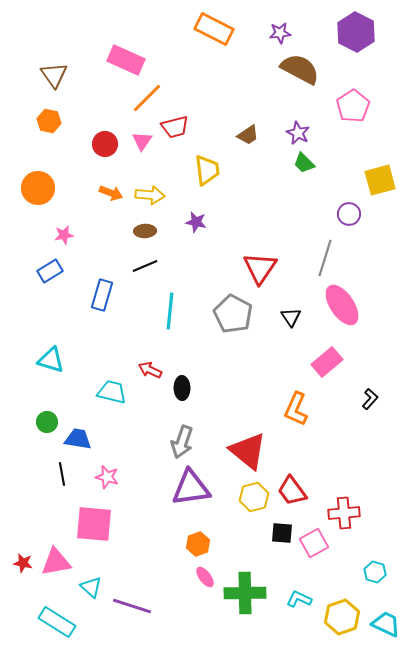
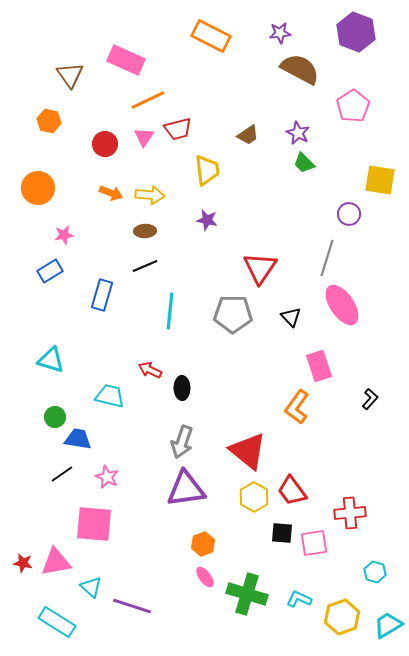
orange rectangle at (214, 29): moved 3 px left, 7 px down
purple hexagon at (356, 32): rotated 6 degrees counterclockwise
brown triangle at (54, 75): moved 16 px right
orange line at (147, 98): moved 1 px right, 2 px down; rotated 20 degrees clockwise
red trapezoid at (175, 127): moved 3 px right, 2 px down
pink triangle at (142, 141): moved 2 px right, 4 px up
yellow square at (380, 180): rotated 24 degrees clockwise
purple star at (196, 222): moved 11 px right, 2 px up
gray line at (325, 258): moved 2 px right
gray pentagon at (233, 314): rotated 27 degrees counterclockwise
black triangle at (291, 317): rotated 10 degrees counterclockwise
pink rectangle at (327, 362): moved 8 px left, 4 px down; rotated 68 degrees counterclockwise
cyan trapezoid at (112, 392): moved 2 px left, 4 px down
orange L-shape at (296, 409): moved 1 px right, 2 px up; rotated 12 degrees clockwise
green circle at (47, 422): moved 8 px right, 5 px up
black line at (62, 474): rotated 65 degrees clockwise
pink star at (107, 477): rotated 10 degrees clockwise
purple triangle at (191, 488): moved 5 px left, 1 px down
yellow hexagon at (254, 497): rotated 16 degrees counterclockwise
red cross at (344, 513): moved 6 px right
pink square at (314, 543): rotated 20 degrees clockwise
orange hexagon at (198, 544): moved 5 px right
green cross at (245, 593): moved 2 px right, 1 px down; rotated 18 degrees clockwise
cyan trapezoid at (386, 624): moved 2 px right, 1 px down; rotated 56 degrees counterclockwise
